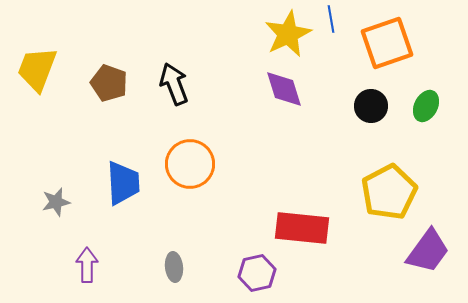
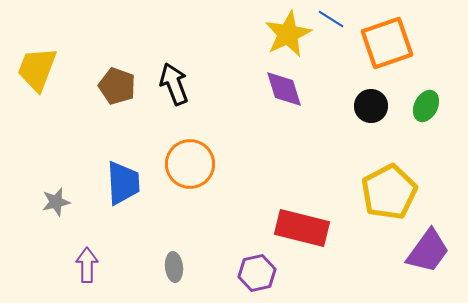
blue line: rotated 48 degrees counterclockwise
brown pentagon: moved 8 px right, 3 px down
red rectangle: rotated 8 degrees clockwise
